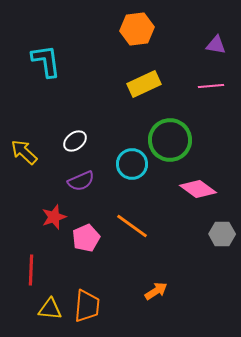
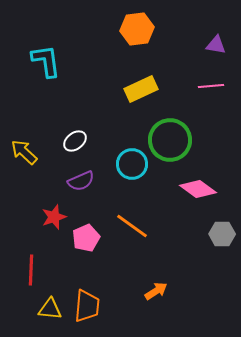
yellow rectangle: moved 3 px left, 5 px down
